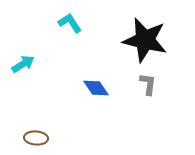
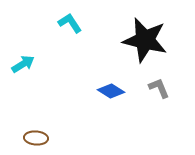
gray L-shape: moved 11 px right, 4 px down; rotated 30 degrees counterclockwise
blue diamond: moved 15 px right, 3 px down; rotated 24 degrees counterclockwise
